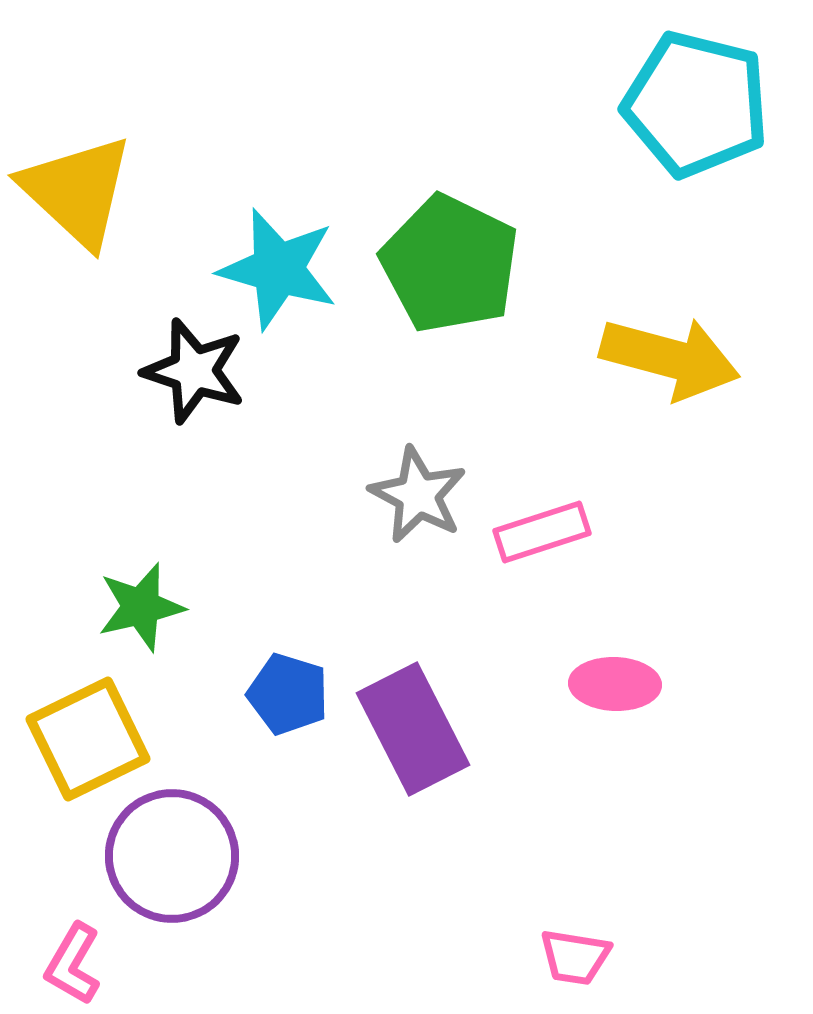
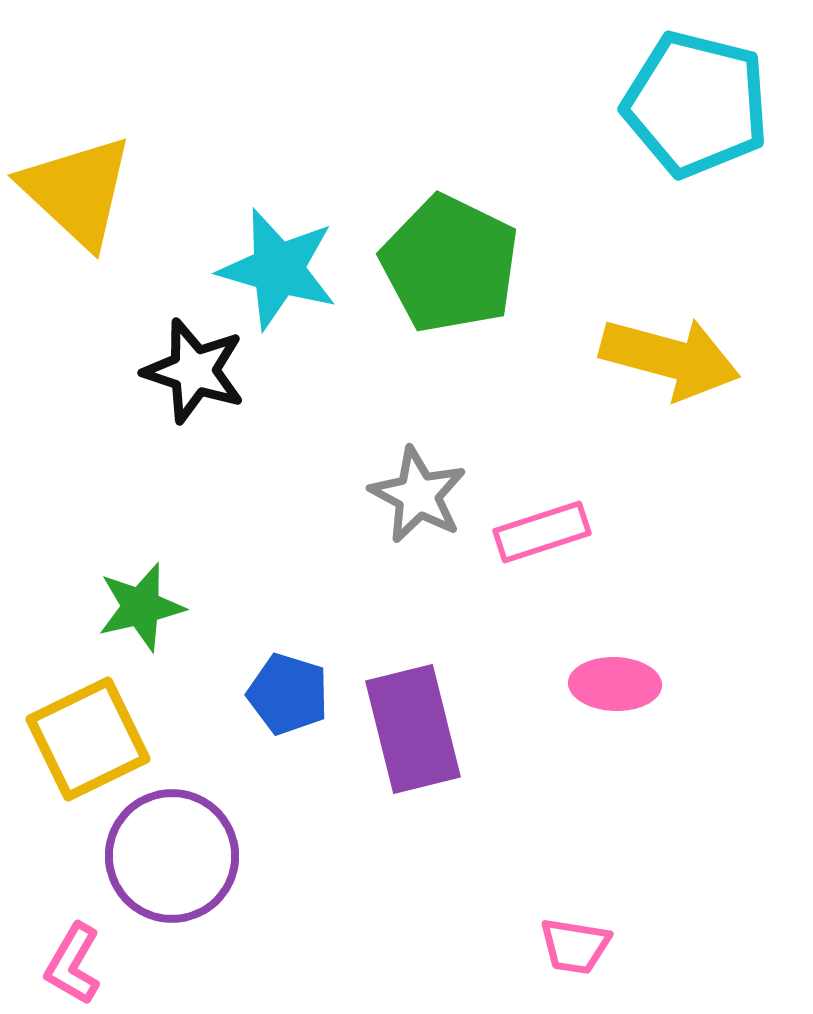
purple rectangle: rotated 13 degrees clockwise
pink trapezoid: moved 11 px up
